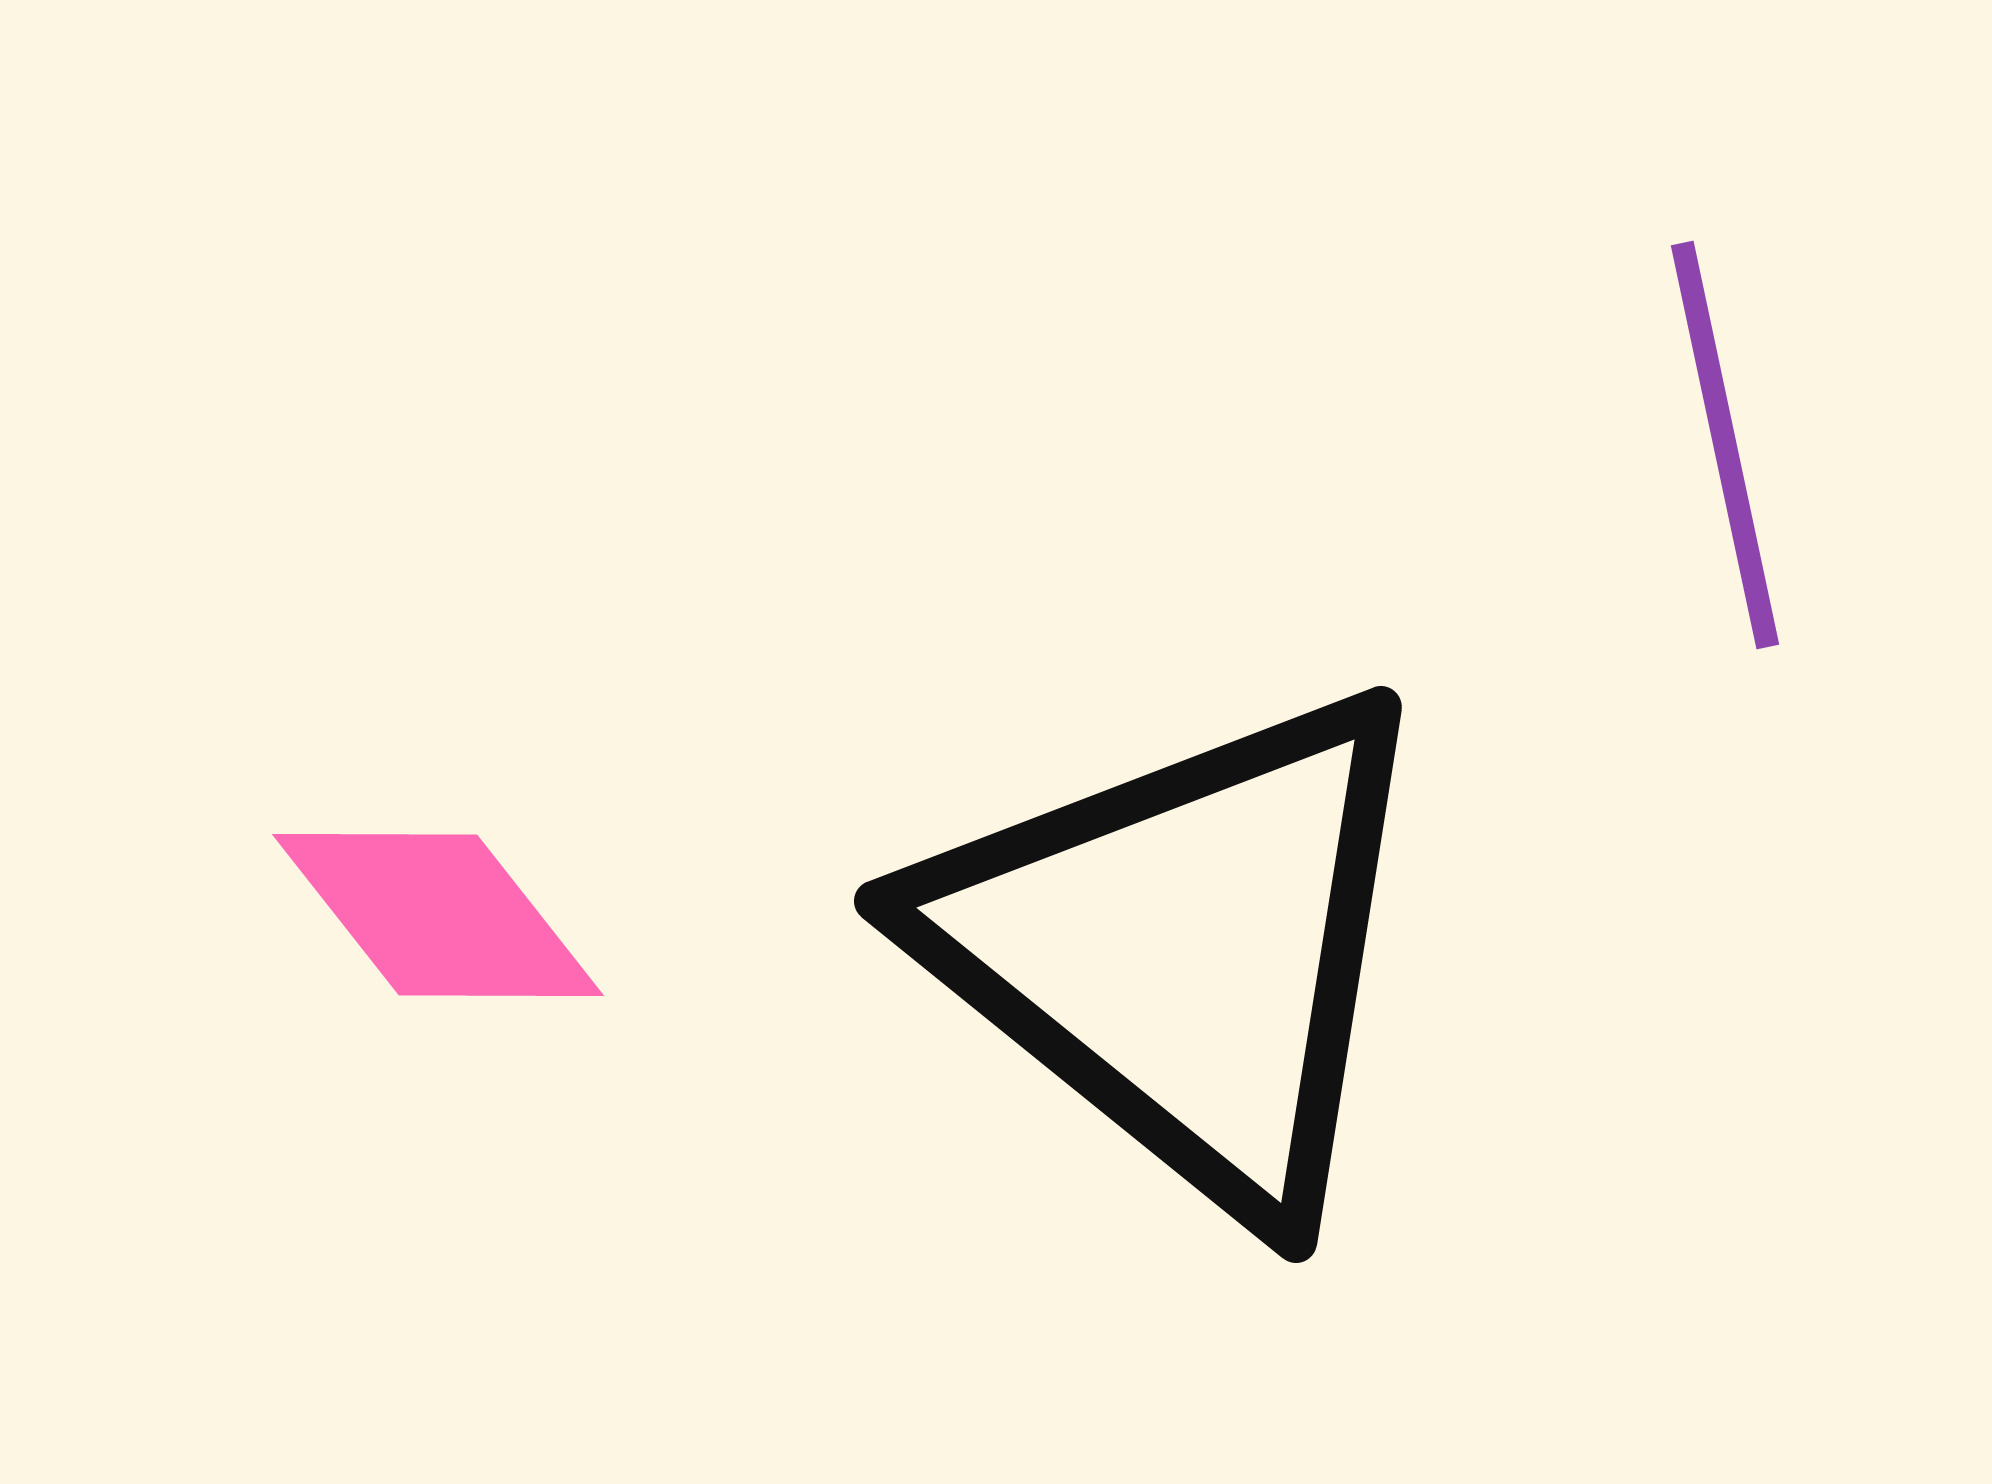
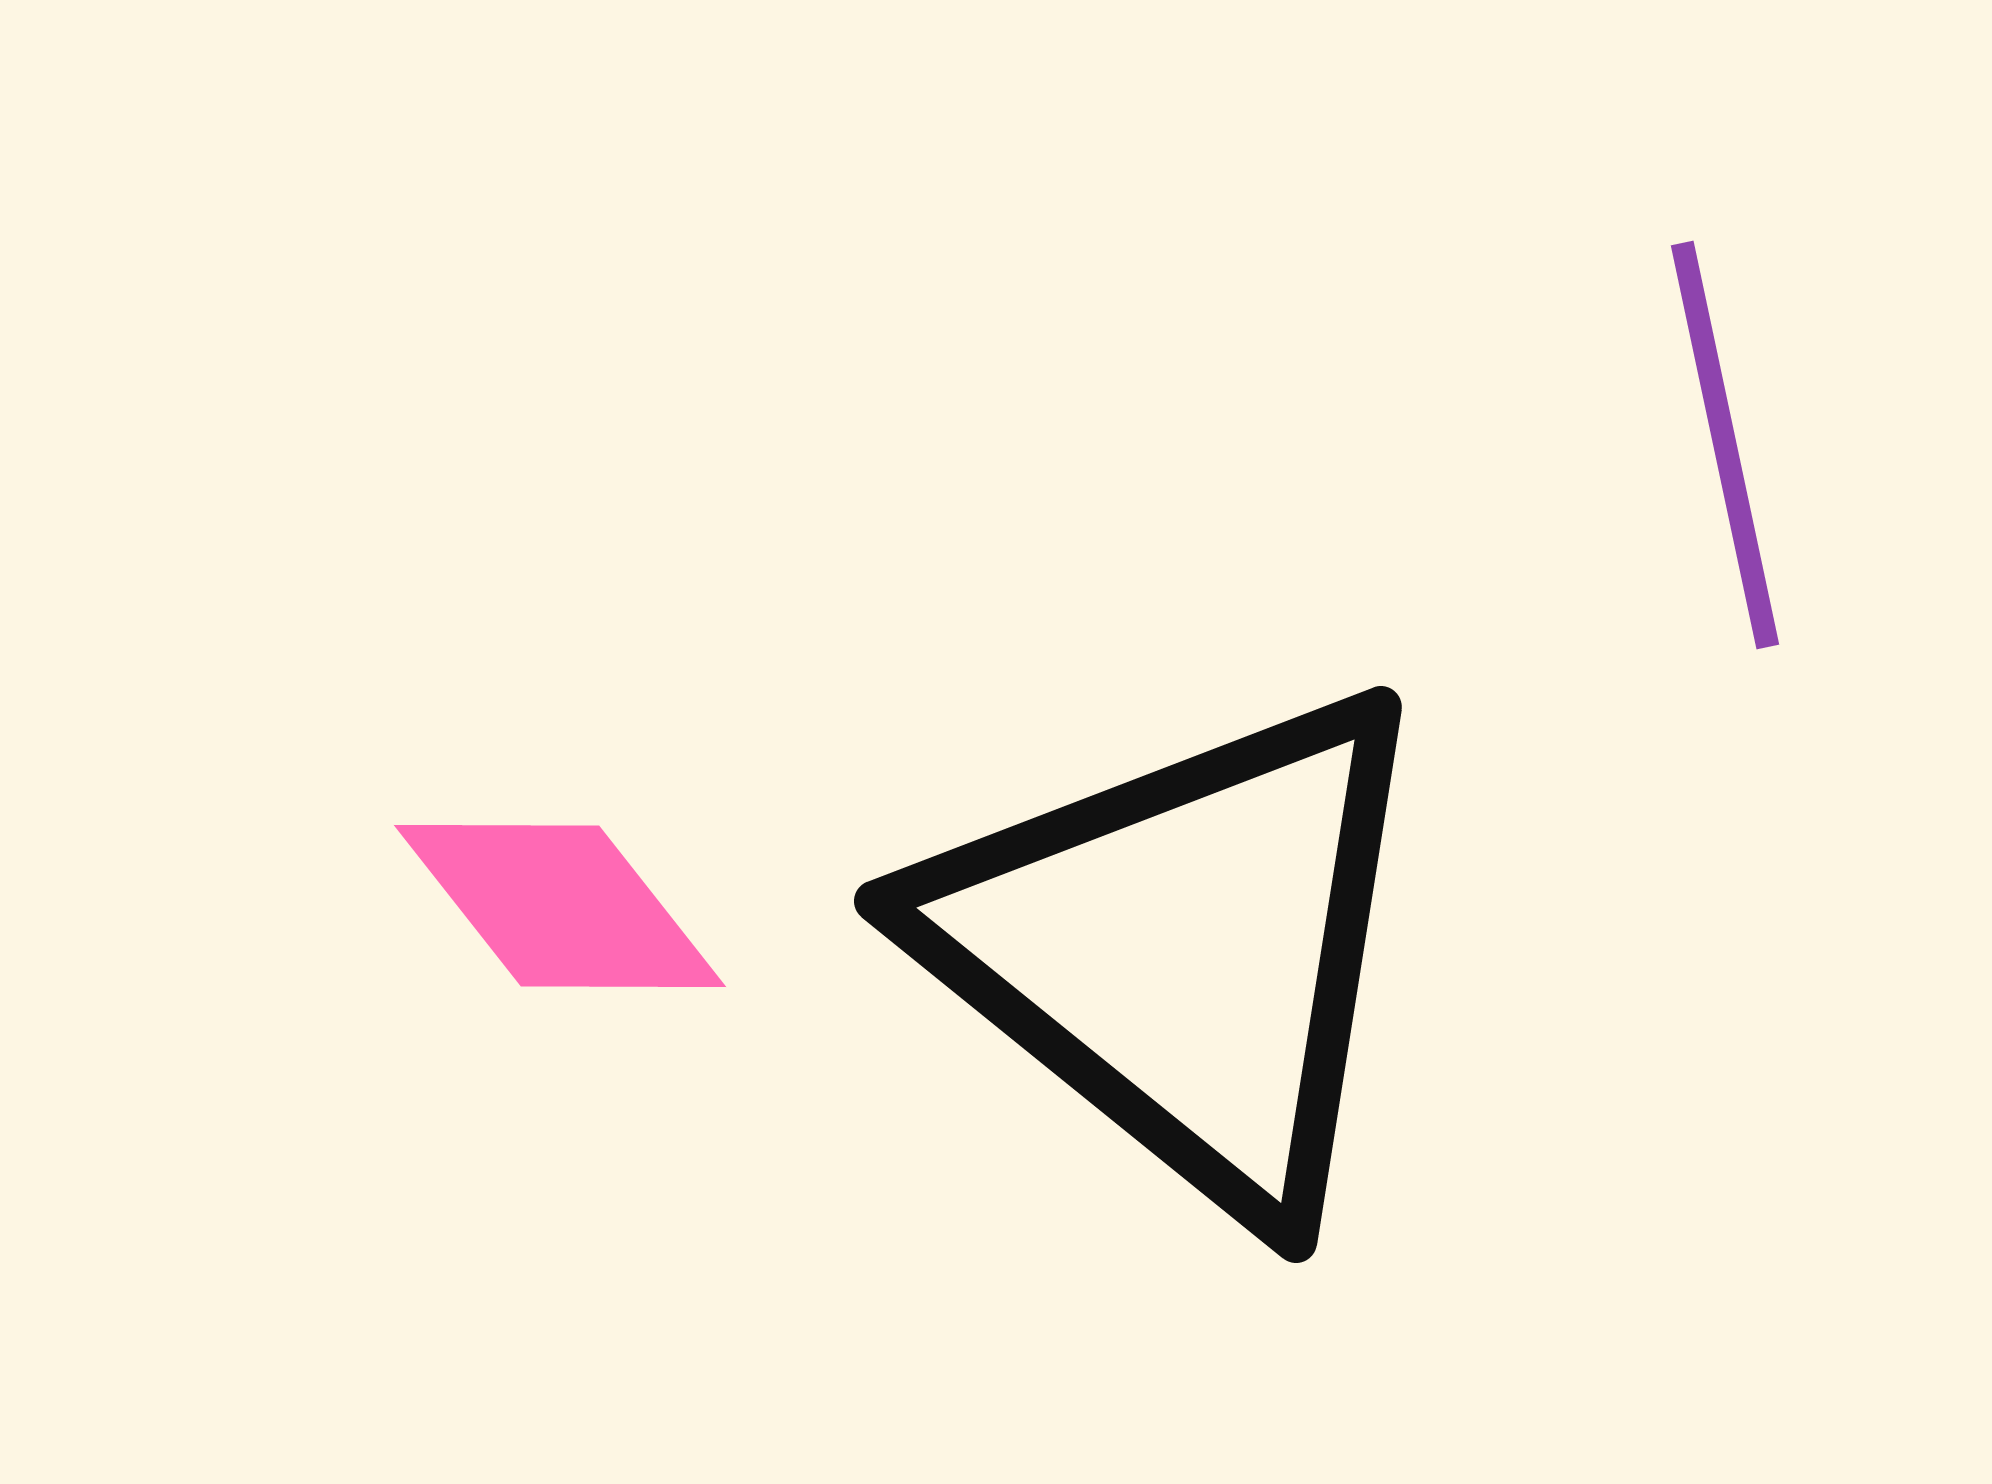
pink diamond: moved 122 px right, 9 px up
